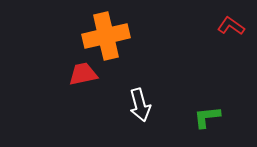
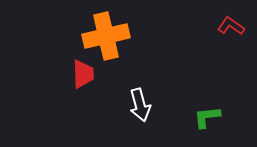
red trapezoid: rotated 100 degrees clockwise
